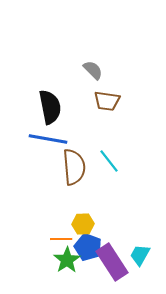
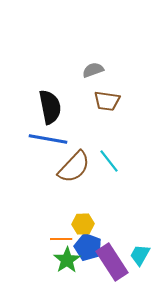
gray semicircle: rotated 65 degrees counterclockwise
brown semicircle: rotated 48 degrees clockwise
